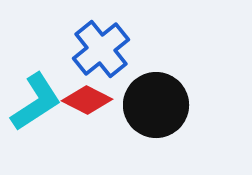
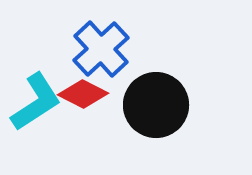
blue cross: rotated 4 degrees counterclockwise
red diamond: moved 4 px left, 6 px up
